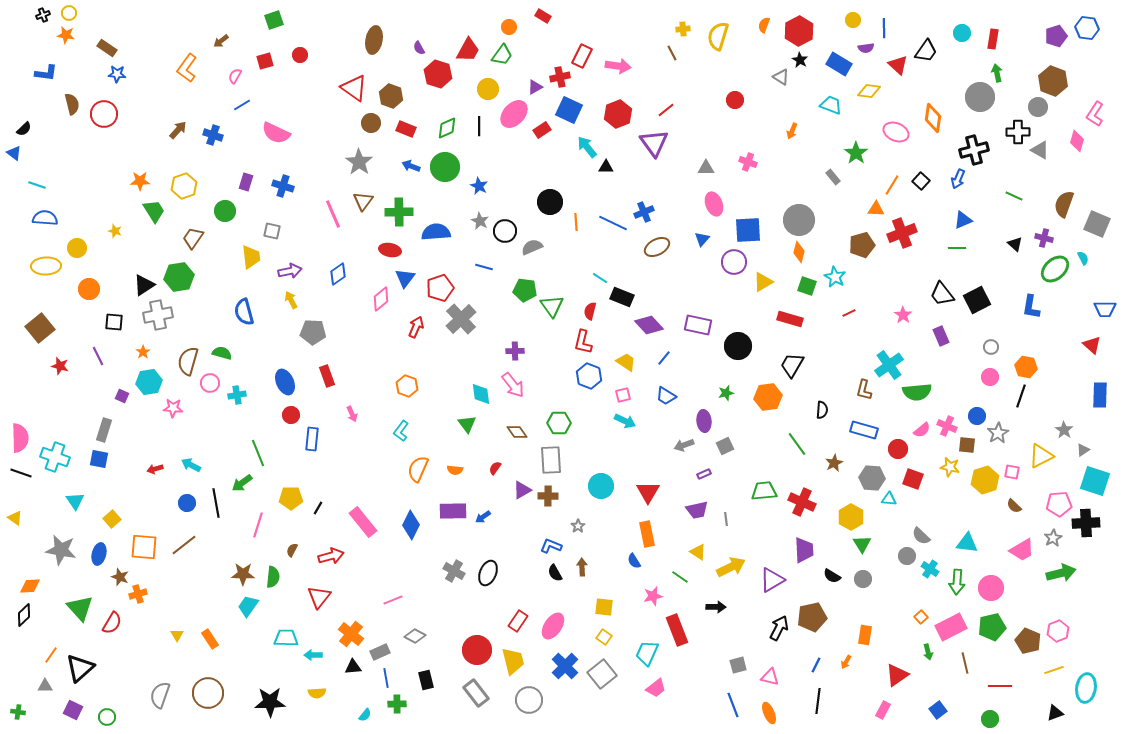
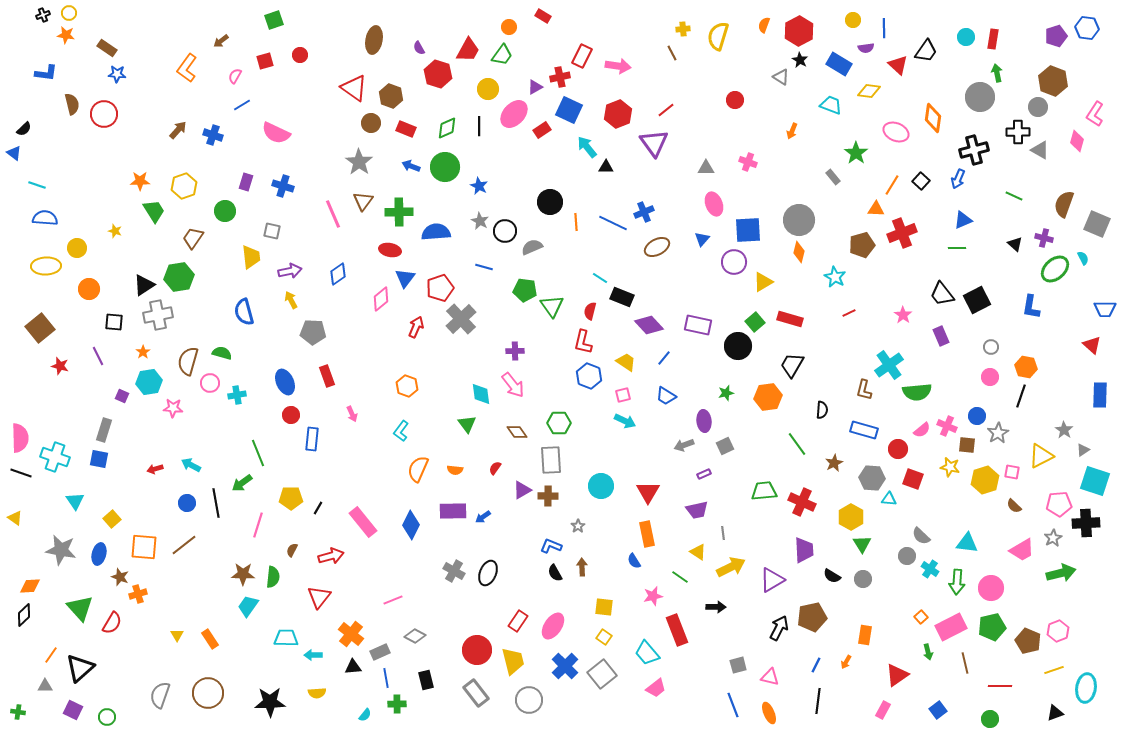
cyan circle at (962, 33): moved 4 px right, 4 px down
green square at (807, 286): moved 52 px left, 36 px down; rotated 30 degrees clockwise
gray line at (726, 519): moved 3 px left, 14 px down
cyan trapezoid at (647, 653): rotated 64 degrees counterclockwise
